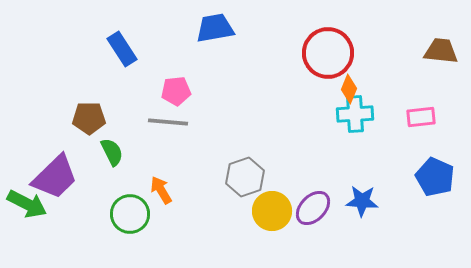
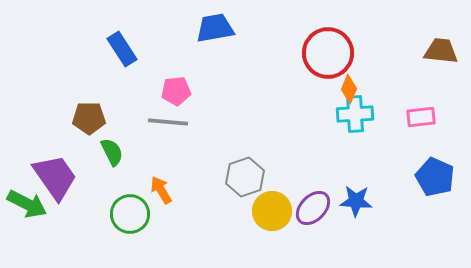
purple trapezoid: rotated 81 degrees counterclockwise
blue star: moved 6 px left
